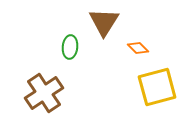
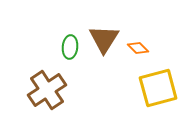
brown triangle: moved 17 px down
yellow square: moved 1 px right, 1 px down
brown cross: moved 3 px right, 3 px up
